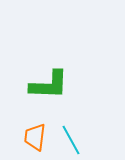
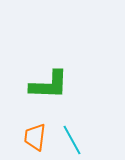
cyan line: moved 1 px right
